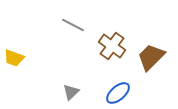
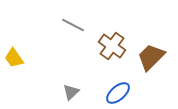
yellow trapezoid: rotated 35 degrees clockwise
